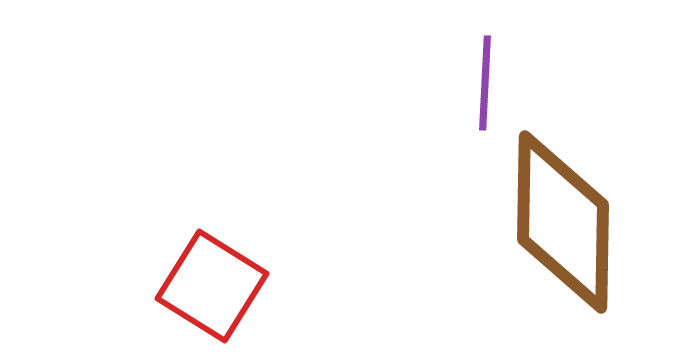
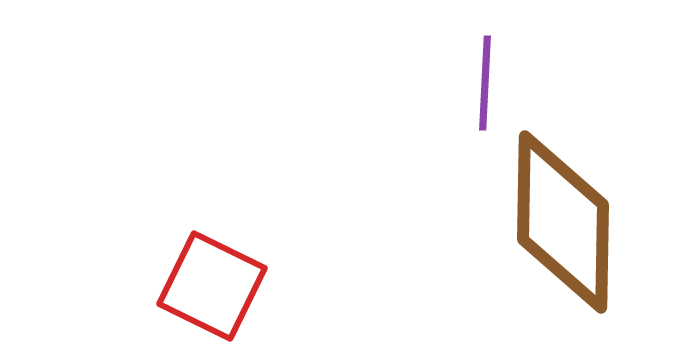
red square: rotated 6 degrees counterclockwise
